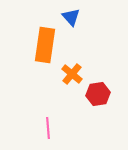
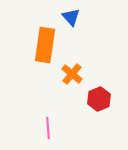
red hexagon: moved 1 px right, 5 px down; rotated 15 degrees counterclockwise
